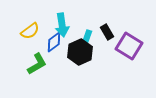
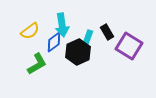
cyan rectangle: moved 1 px right
black hexagon: moved 2 px left
